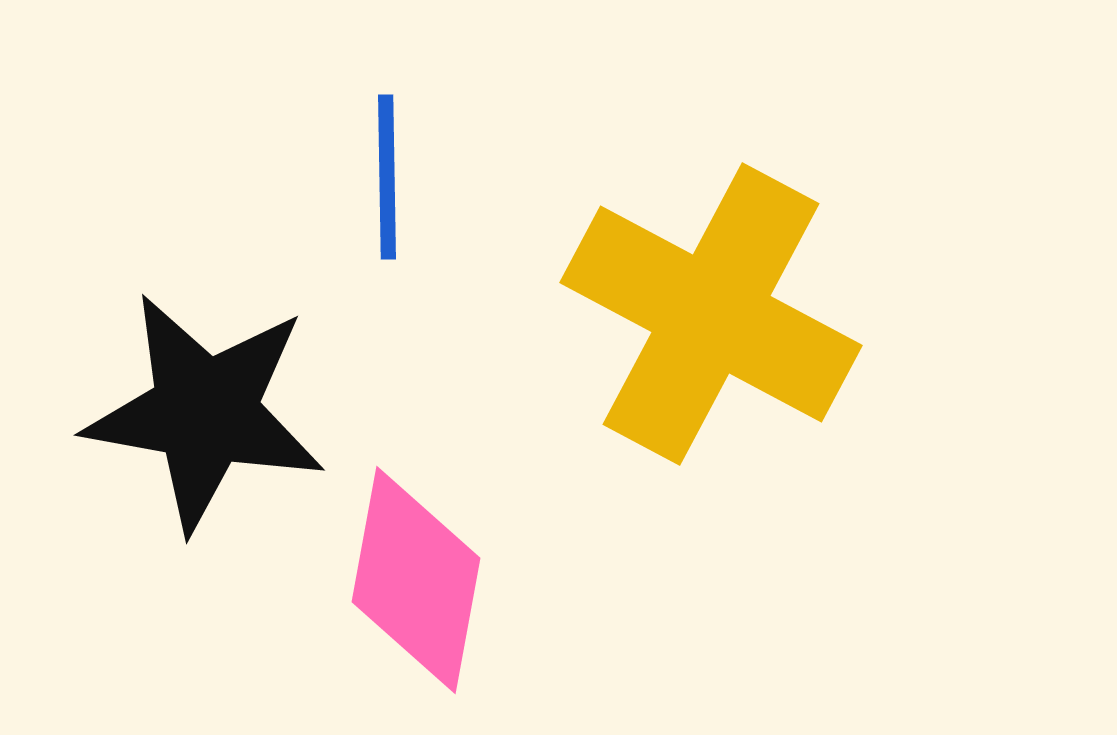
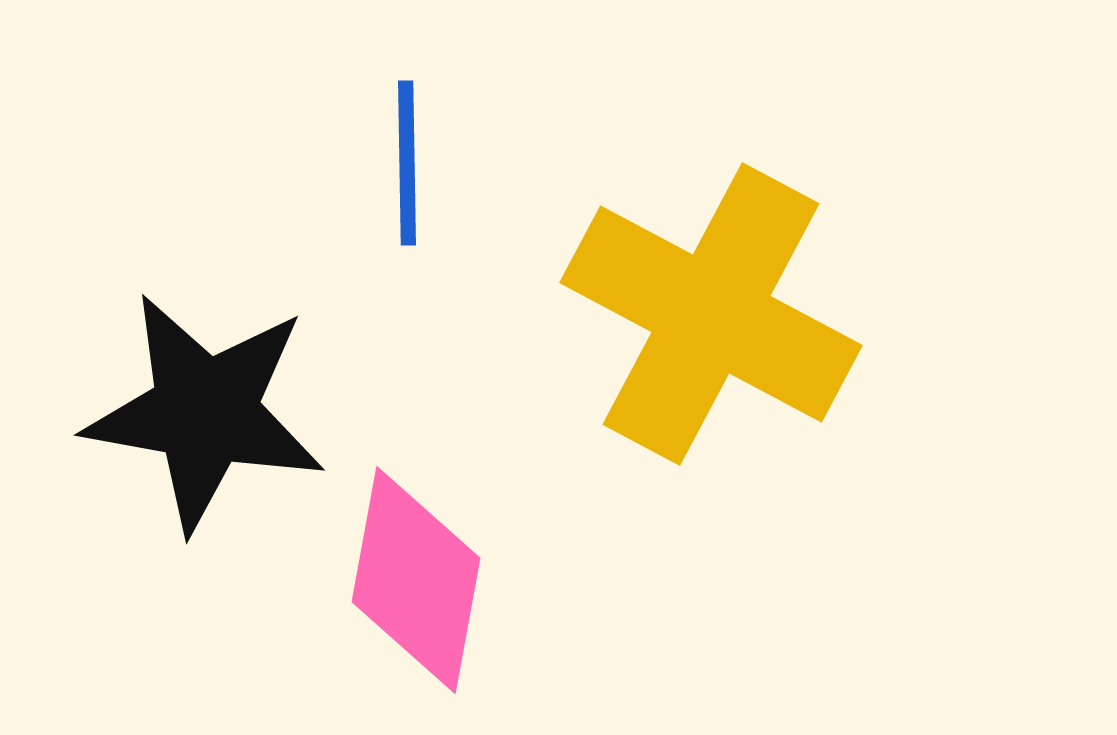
blue line: moved 20 px right, 14 px up
